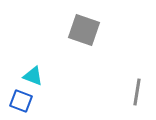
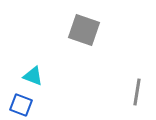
blue square: moved 4 px down
